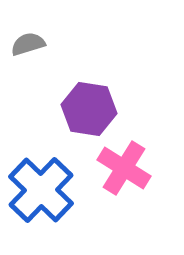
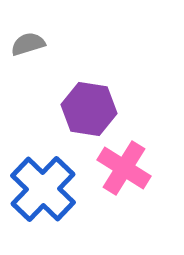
blue cross: moved 2 px right, 1 px up
